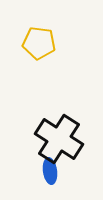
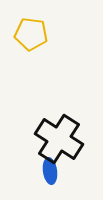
yellow pentagon: moved 8 px left, 9 px up
